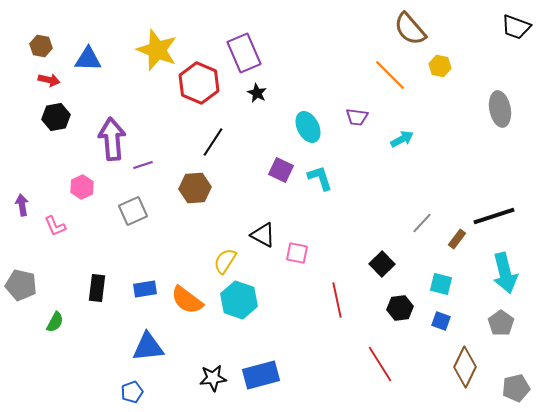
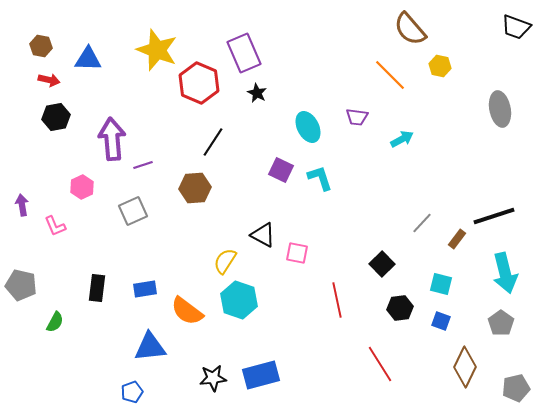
orange semicircle at (187, 300): moved 11 px down
blue triangle at (148, 347): moved 2 px right
